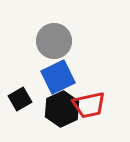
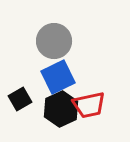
black hexagon: moved 1 px left
